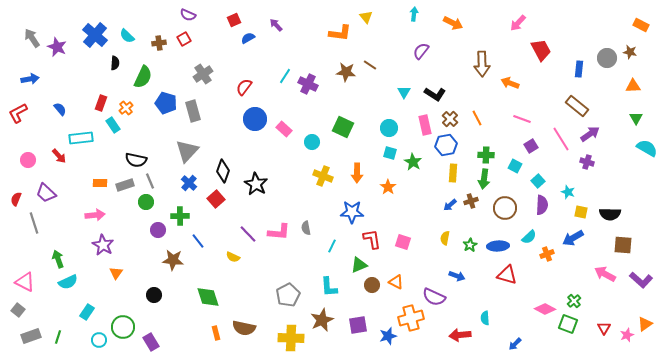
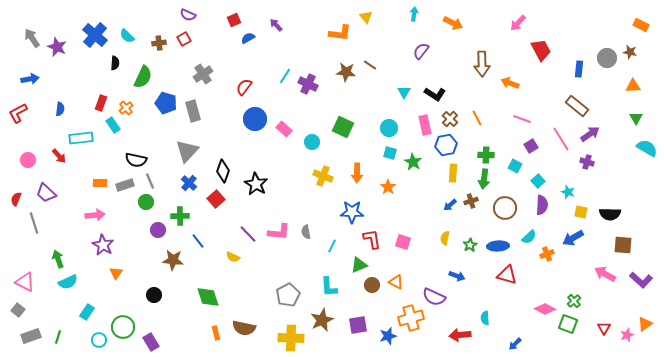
blue semicircle at (60, 109): rotated 48 degrees clockwise
gray semicircle at (306, 228): moved 4 px down
